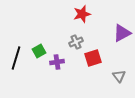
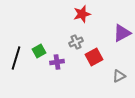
red square: moved 1 px right, 1 px up; rotated 12 degrees counterclockwise
gray triangle: rotated 40 degrees clockwise
